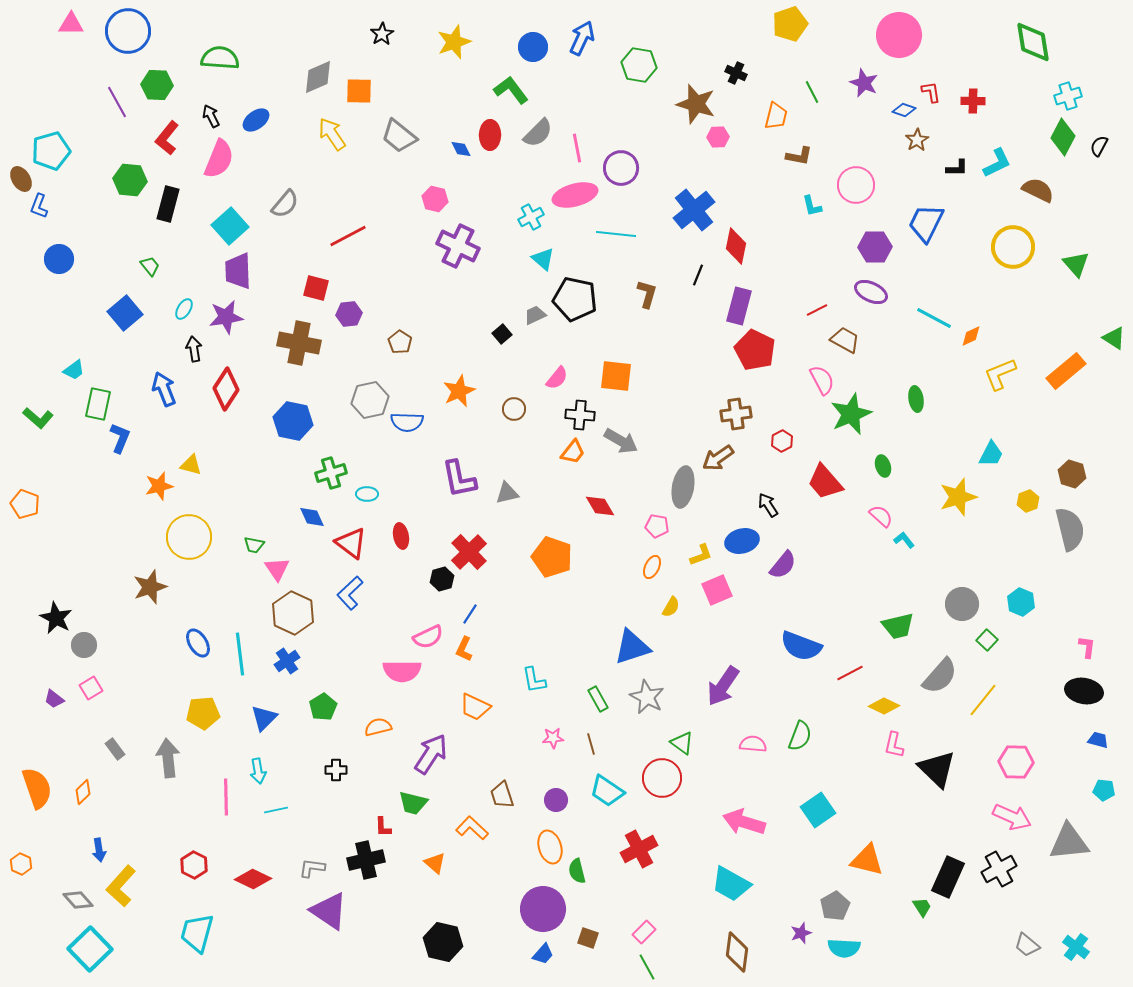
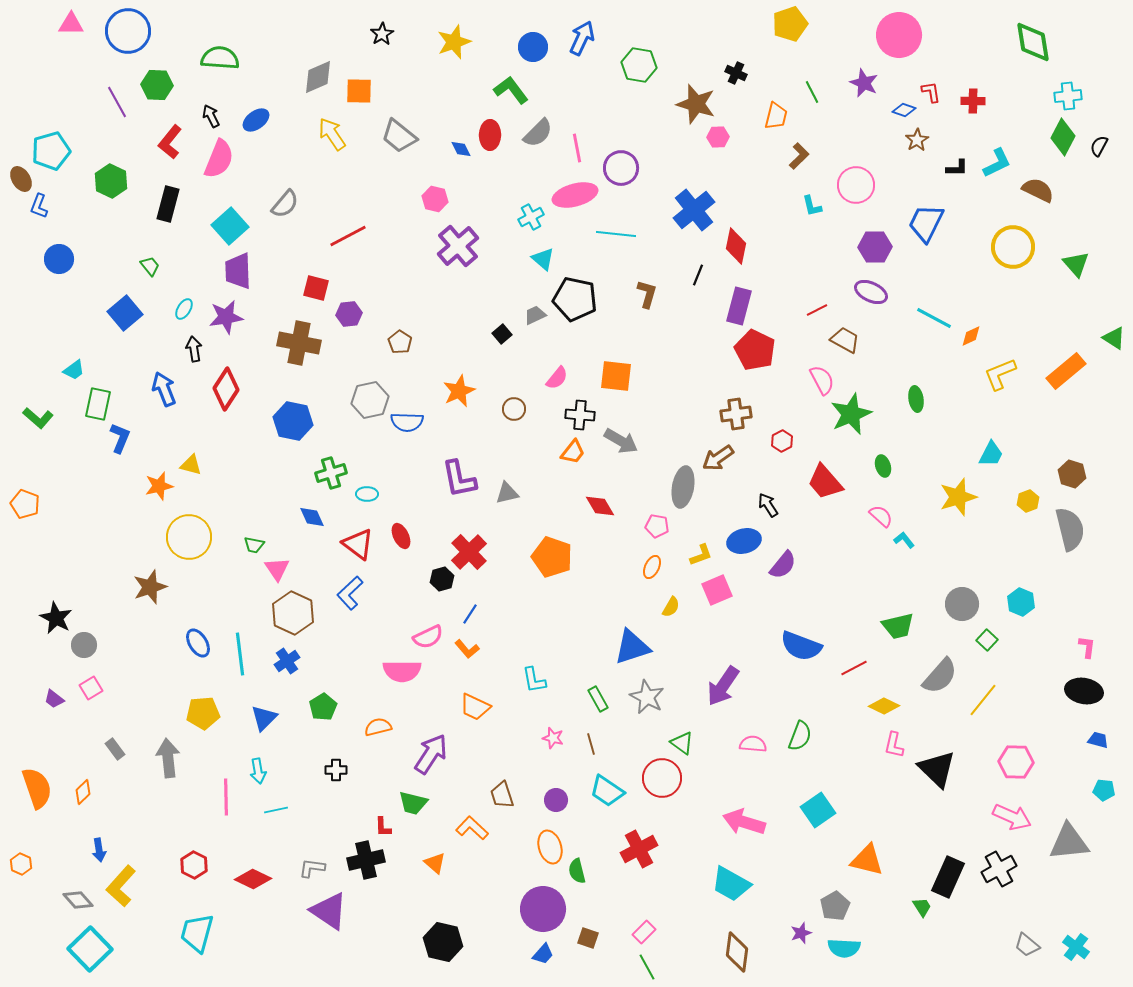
cyan cross at (1068, 96): rotated 12 degrees clockwise
red L-shape at (167, 138): moved 3 px right, 4 px down
brown L-shape at (799, 156): rotated 56 degrees counterclockwise
green hexagon at (130, 180): moved 19 px left, 1 px down; rotated 20 degrees clockwise
purple cross at (458, 246): rotated 24 degrees clockwise
red ellipse at (401, 536): rotated 15 degrees counterclockwise
blue ellipse at (742, 541): moved 2 px right
red triangle at (351, 543): moved 7 px right, 1 px down
orange L-shape at (464, 649): moved 3 px right; rotated 65 degrees counterclockwise
red line at (850, 673): moved 4 px right, 5 px up
pink star at (553, 738): rotated 20 degrees clockwise
